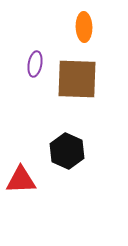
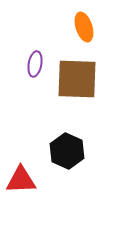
orange ellipse: rotated 16 degrees counterclockwise
